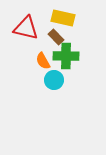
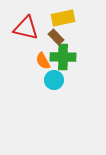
yellow rectangle: rotated 25 degrees counterclockwise
green cross: moved 3 px left, 1 px down
